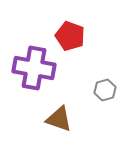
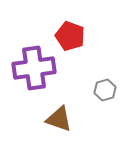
purple cross: rotated 18 degrees counterclockwise
